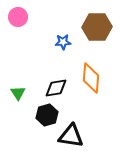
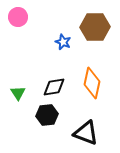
brown hexagon: moved 2 px left
blue star: rotated 28 degrees clockwise
orange diamond: moved 1 px right, 5 px down; rotated 8 degrees clockwise
black diamond: moved 2 px left, 1 px up
black hexagon: rotated 10 degrees clockwise
black triangle: moved 15 px right, 3 px up; rotated 12 degrees clockwise
